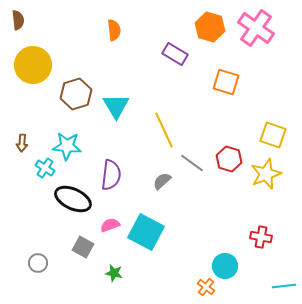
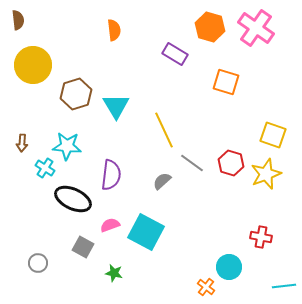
red hexagon: moved 2 px right, 4 px down
cyan circle: moved 4 px right, 1 px down
